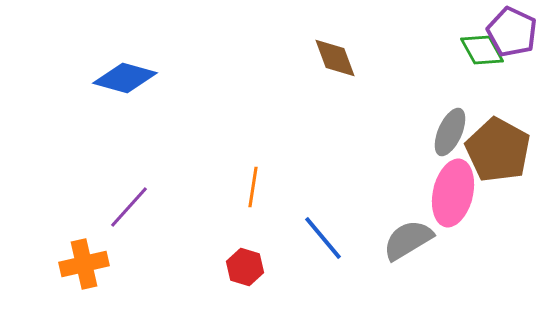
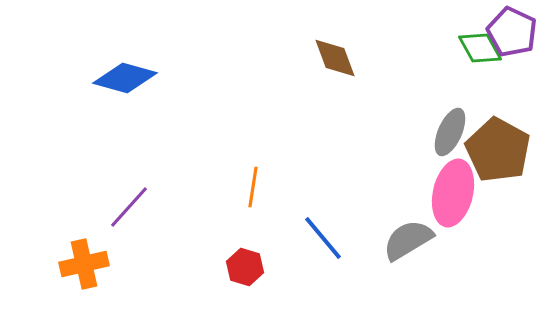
green diamond: moved 2 px left, 2 px up
